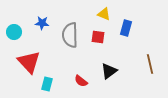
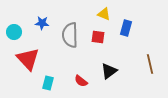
red triangle: moved 1 px left, 3 px up
cyan rectangle: moved 1 px right, 1 px up
